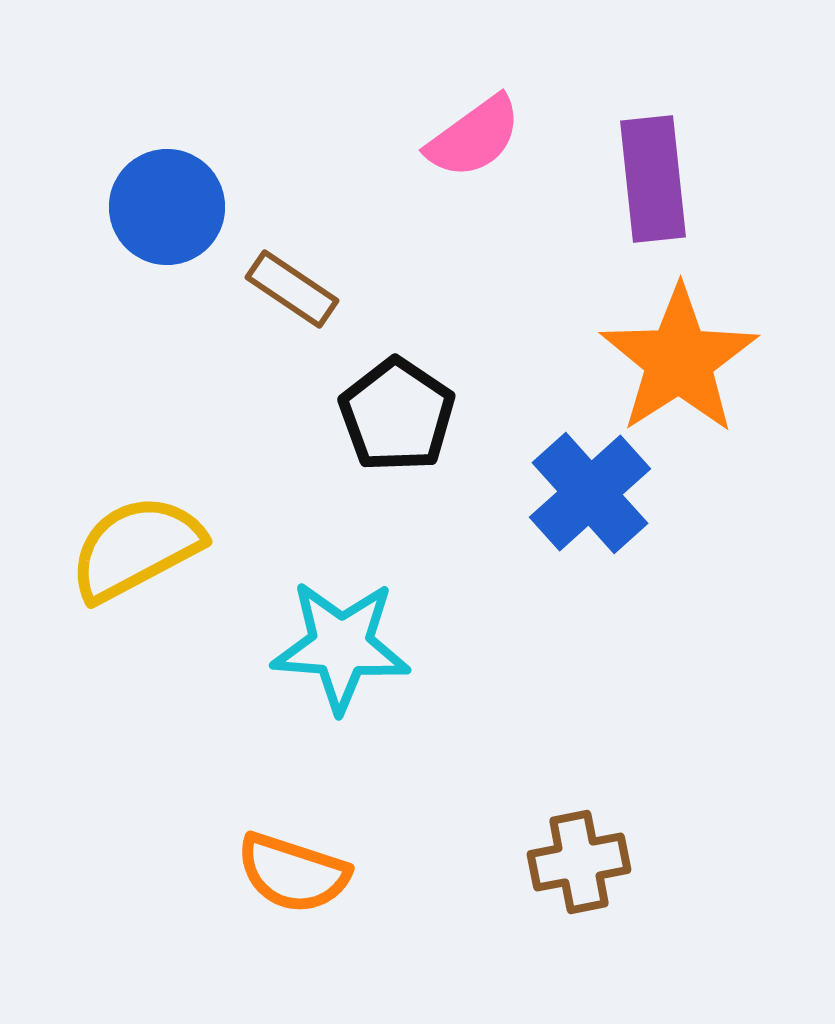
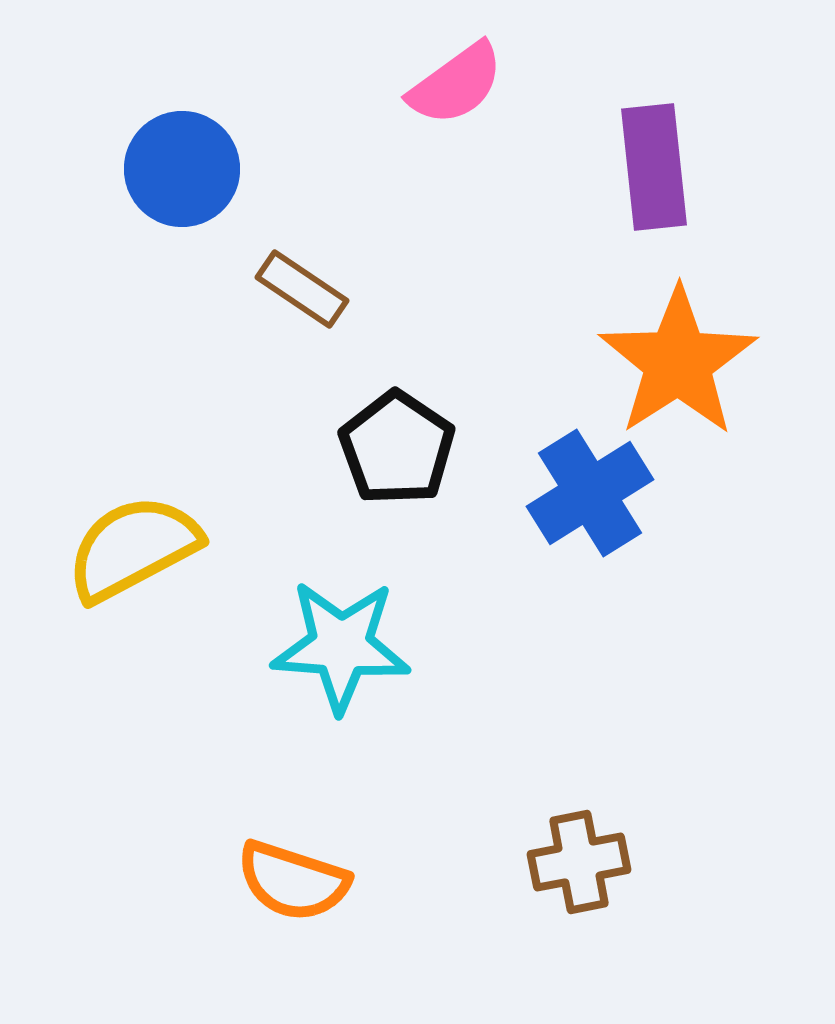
pink semicircle: moved 18 px left, 53 px up
purple rectangle: moved 1 px right, 12 px up
blue circle: moved 15 px right, 38 px up
brown rectangle: moved 10 px right
orange star: moved 1 px left, 2 px down
black pentagon: moved 33 px down
blue cross: rotated 10 degrees clockwise
yellow semicircle: moved 3 px left
orange semicircle: moved 8 px down
